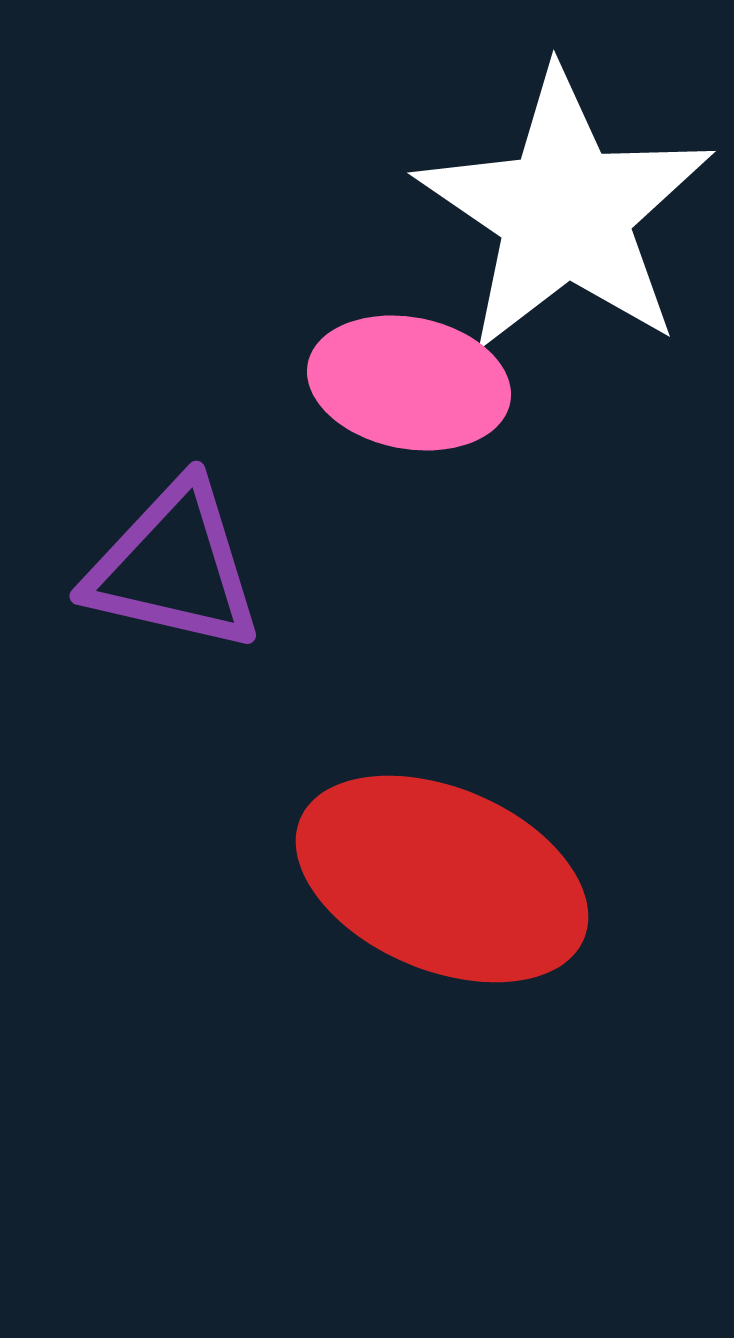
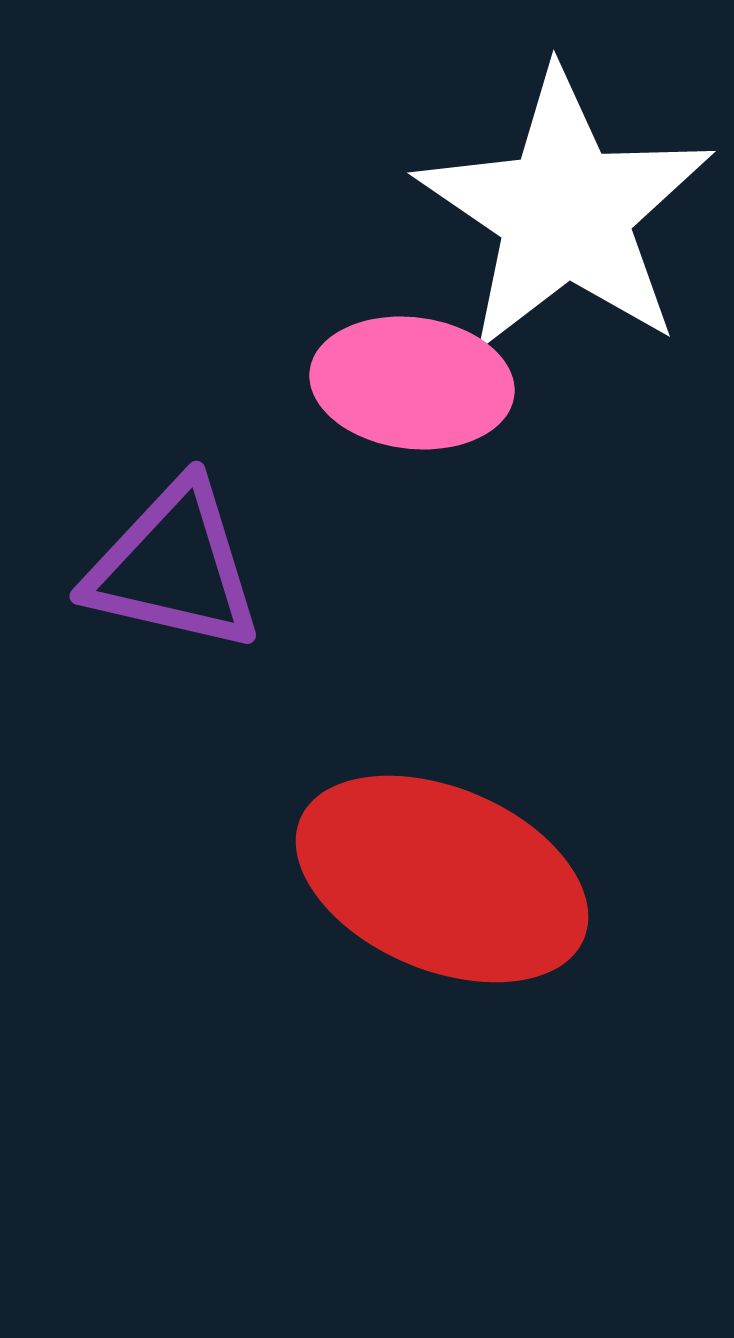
pink ellipse: moved 3 px right; rotated 4 degrees counterclockwise
